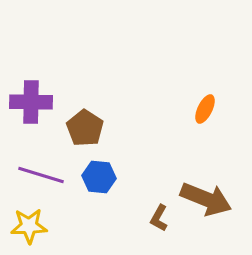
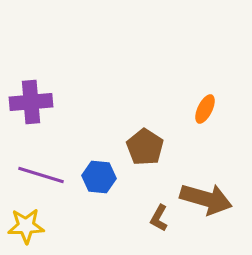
purple cross: rotated 6 degrees counterclockwise
brown pentagon: moved 60 px right, 19 px down
brown arrow: rotated 6 degrees counterclockwise
yellow star: moved 3 px left
